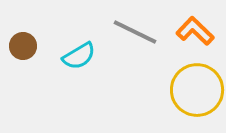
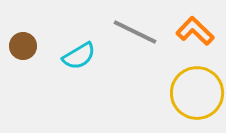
yellow circle: moved 3 px down
